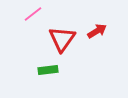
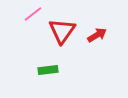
red arrow: moved 4 px down
red triangle: moved 8 px up
